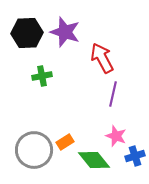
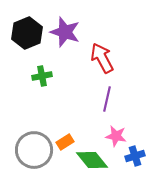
black hexagon: rotated 20 degrees counterclockwise
purple line: moved 6 px left, 5 px down
pink star: rotated 10 degrees counterclockwise
green diamond: moved 2 px left
